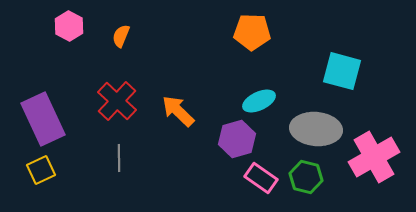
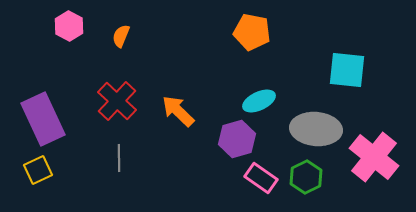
orange pentagon: rotated 9 degrees clockwise
cyan square: moved 5 px right, 1 px up; rotated 9 degrees counterclockwise
pink cross: rotated 21 degrees counterclockwise
yellow square: moved 3 px left
green hexagon: rotated 20 degrees clockwise
